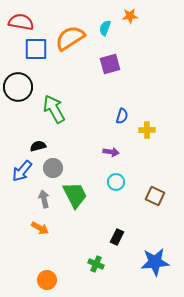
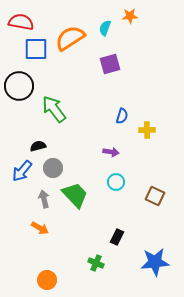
black circle: moved 1 px right, 1 px up
green arrow: rotated 8 degrees counterclockwise
green trapezoid: rotated 16 degrees counterclockwise
green cross: moved 1 px up
